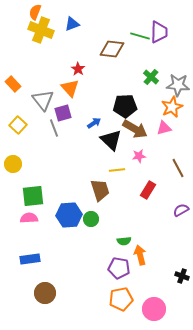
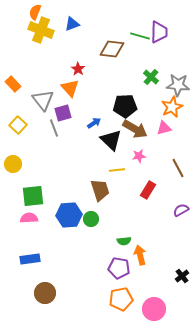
black cross: rotated 32 degrees clockwise
